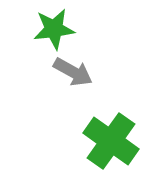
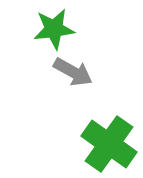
green cross: moved 2 px left, 3 px down
